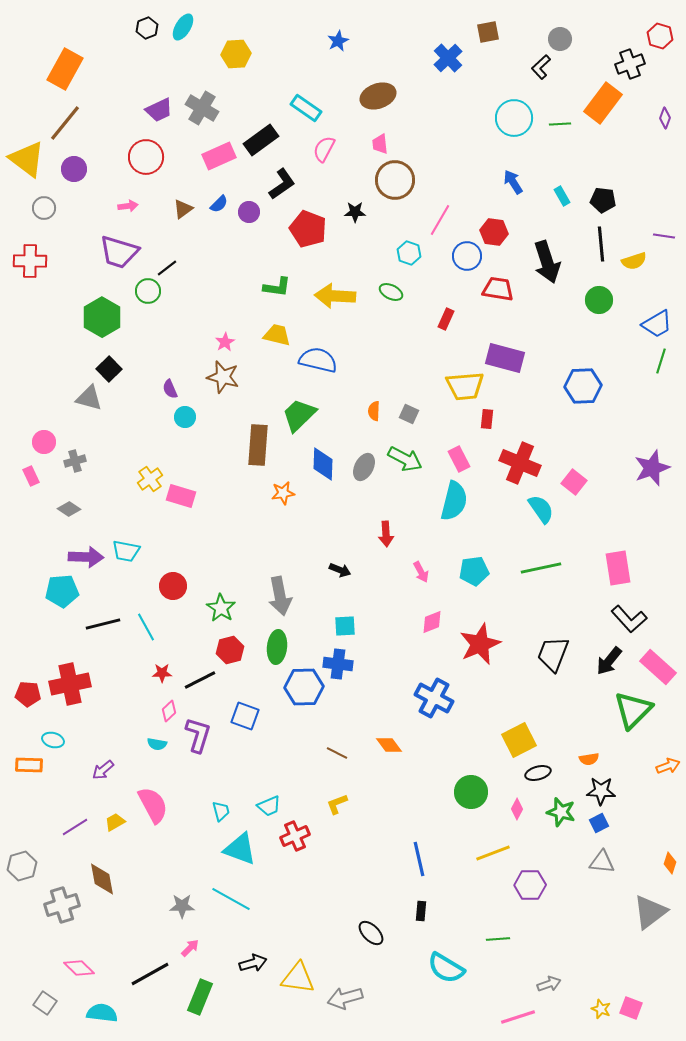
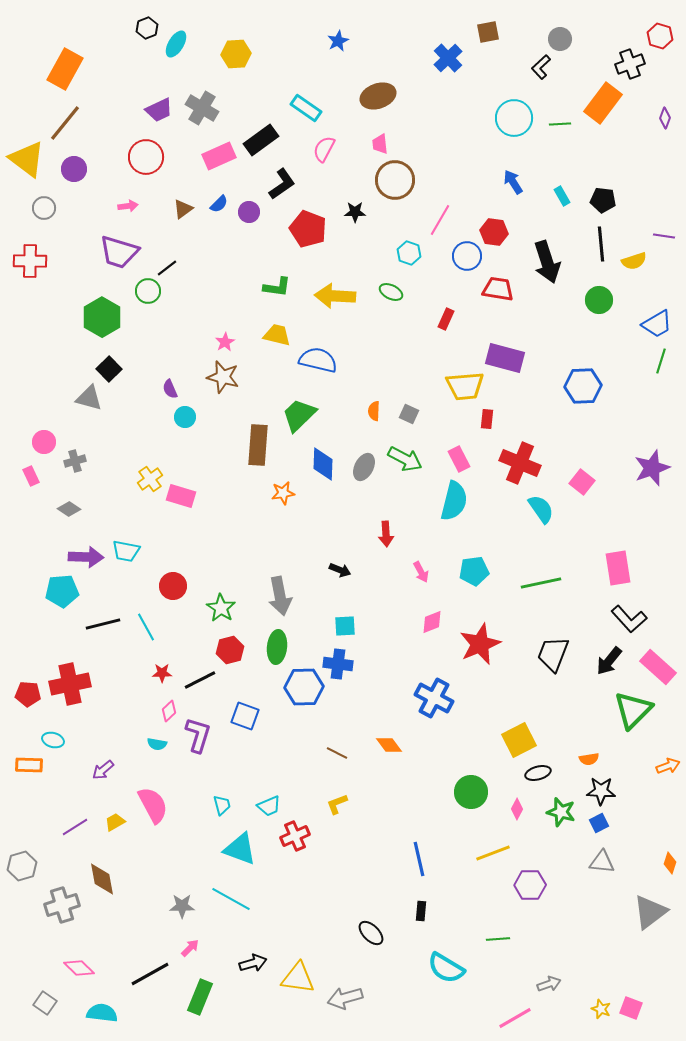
cyan ellipse at (183, 27): moved 7 px left, 17 px down
pink square at (574, 482): moved 8 px right
green line at (541, 568): moved 15 px down
cyan trapezoid at (221, 811): moved 1 px right, 6 px up
pink line at (518, 1017): moved 3 px left, 1 px down; rotated 12 degrees counterclockwise
